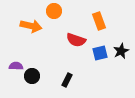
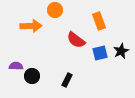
orange circle: moved 1 px right, 1 px up
orange arrow: rotated 15 degrees counterclockwise
red semicircle: rotated 18 degrees clockwise
